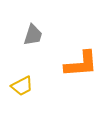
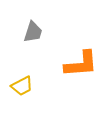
gray trapezoid: moved 3 px up
